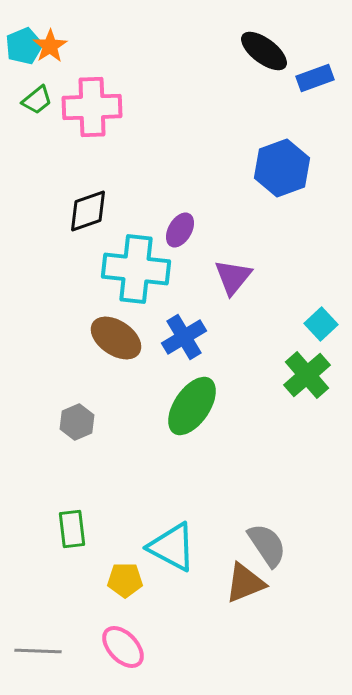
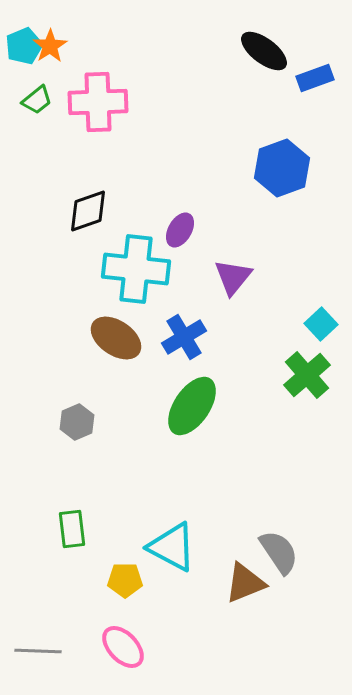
pink cross: moved 6 px right, 5 px up
gray semicircle: moved 12 px right, 7 px down
